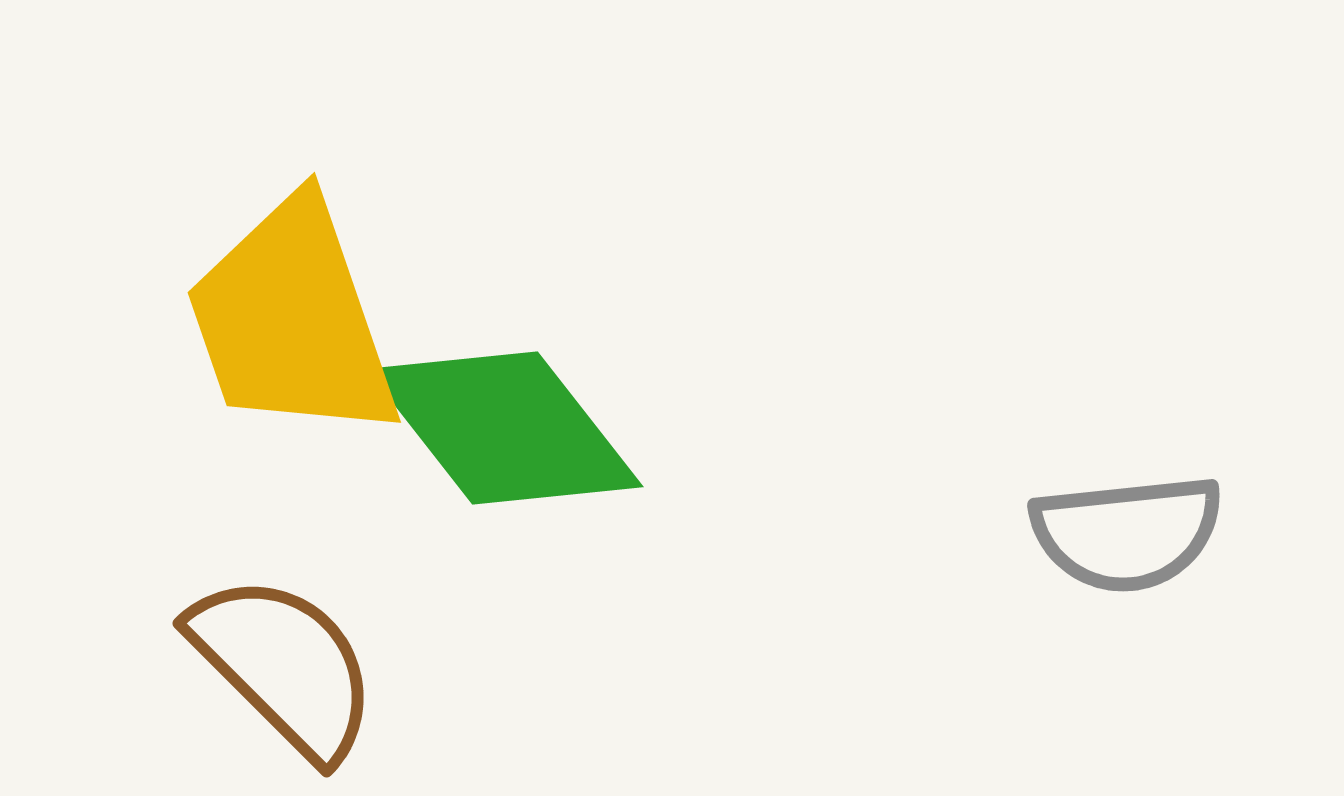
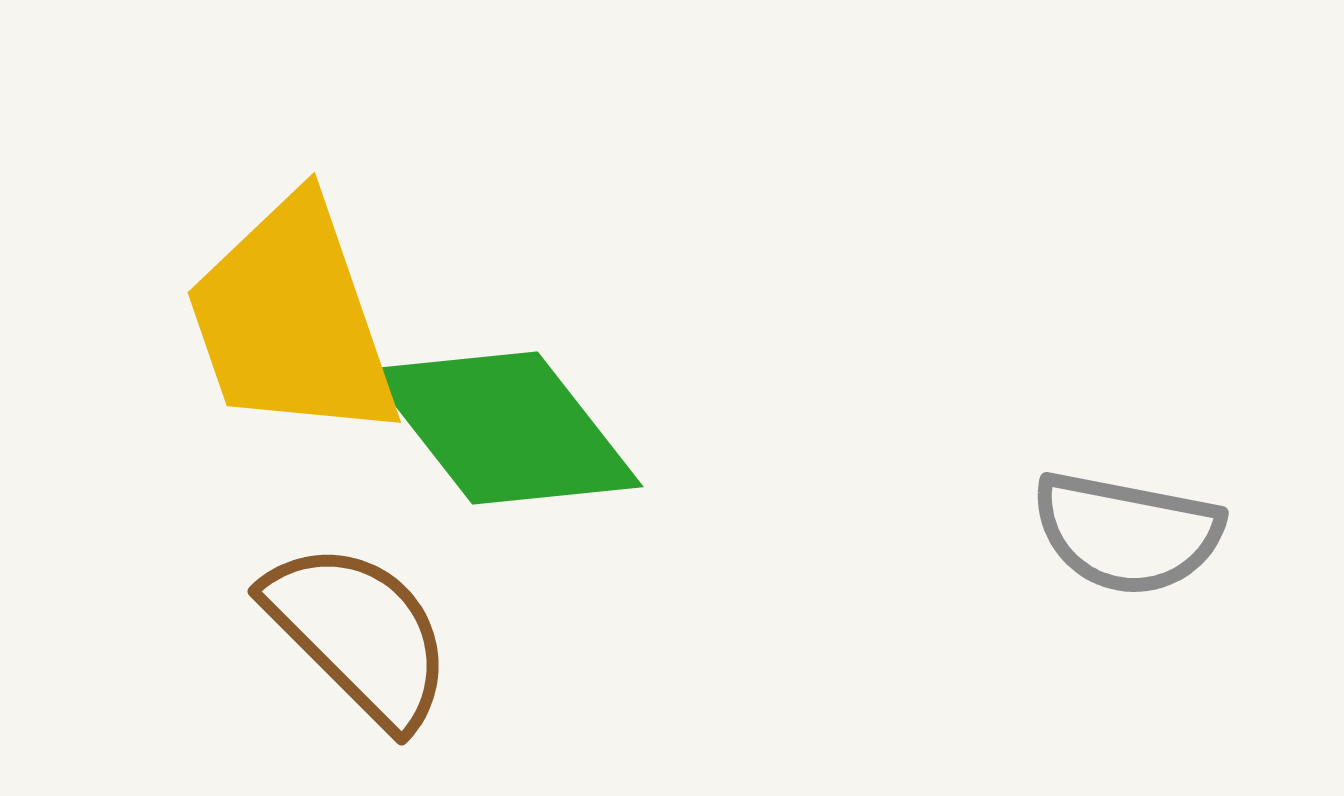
gray semicircle: rotated 17 degrees clockwise
brown semicircle: moved 75 px right, 32 px up
